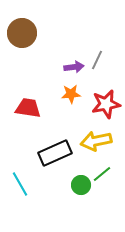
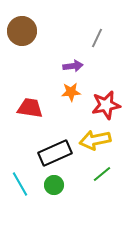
brown circle: moved 2 px up
gray line: moved 22 px up
purple arrow: moved 1 px left, 1 px up
orange star: moved 2 px up
red star: moved 1 px down
red trapezoid: moved 2 px right
yellow arrow: moved 1 px left, 1 px up
green circle: moved 27 px left
